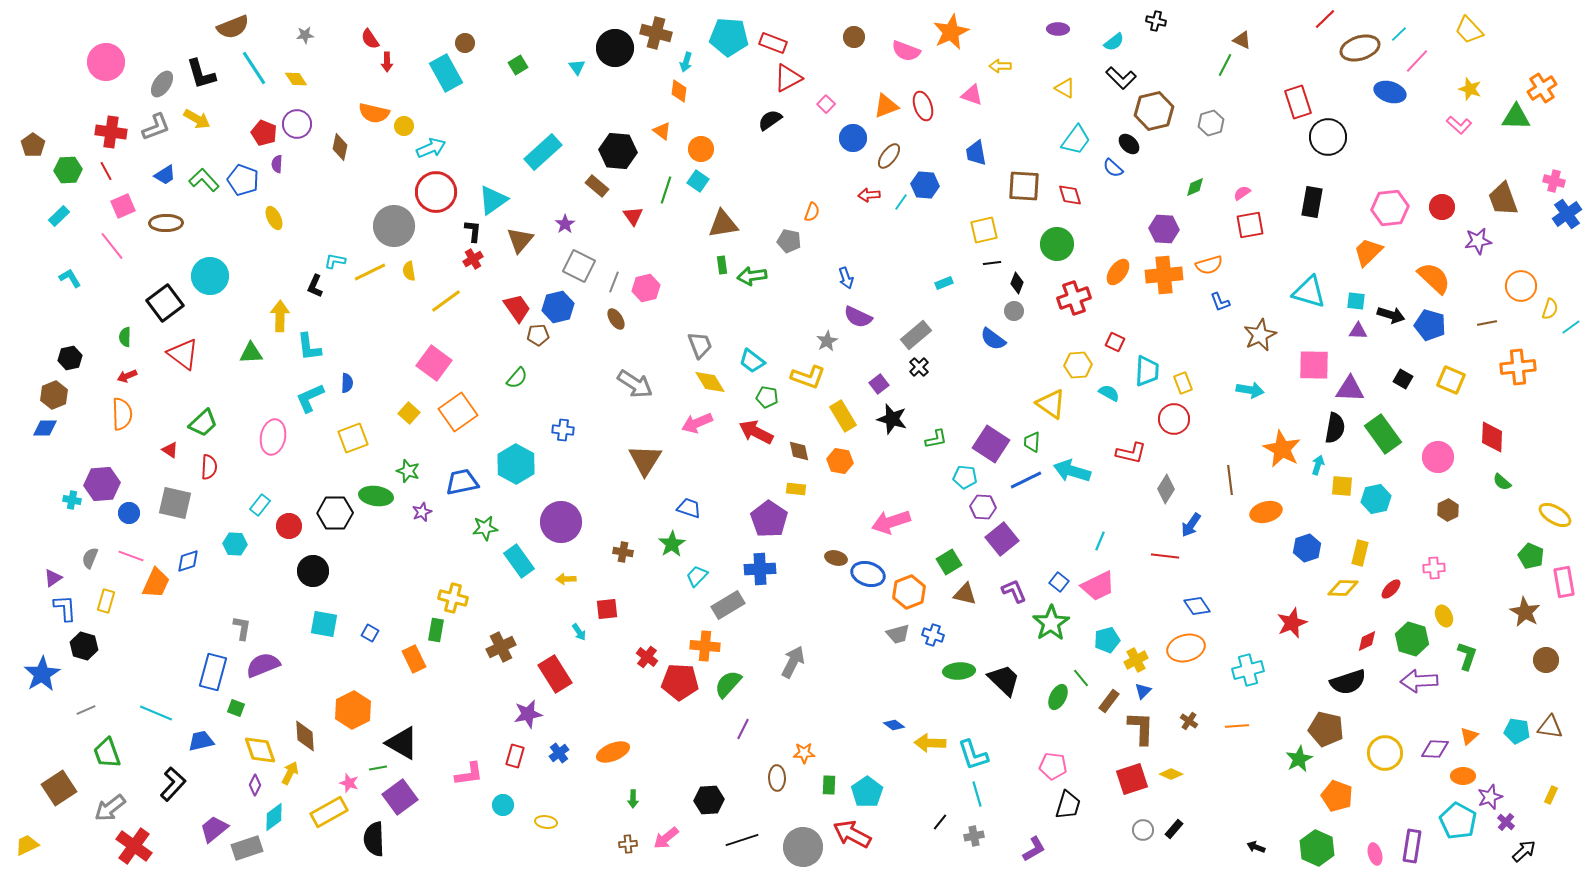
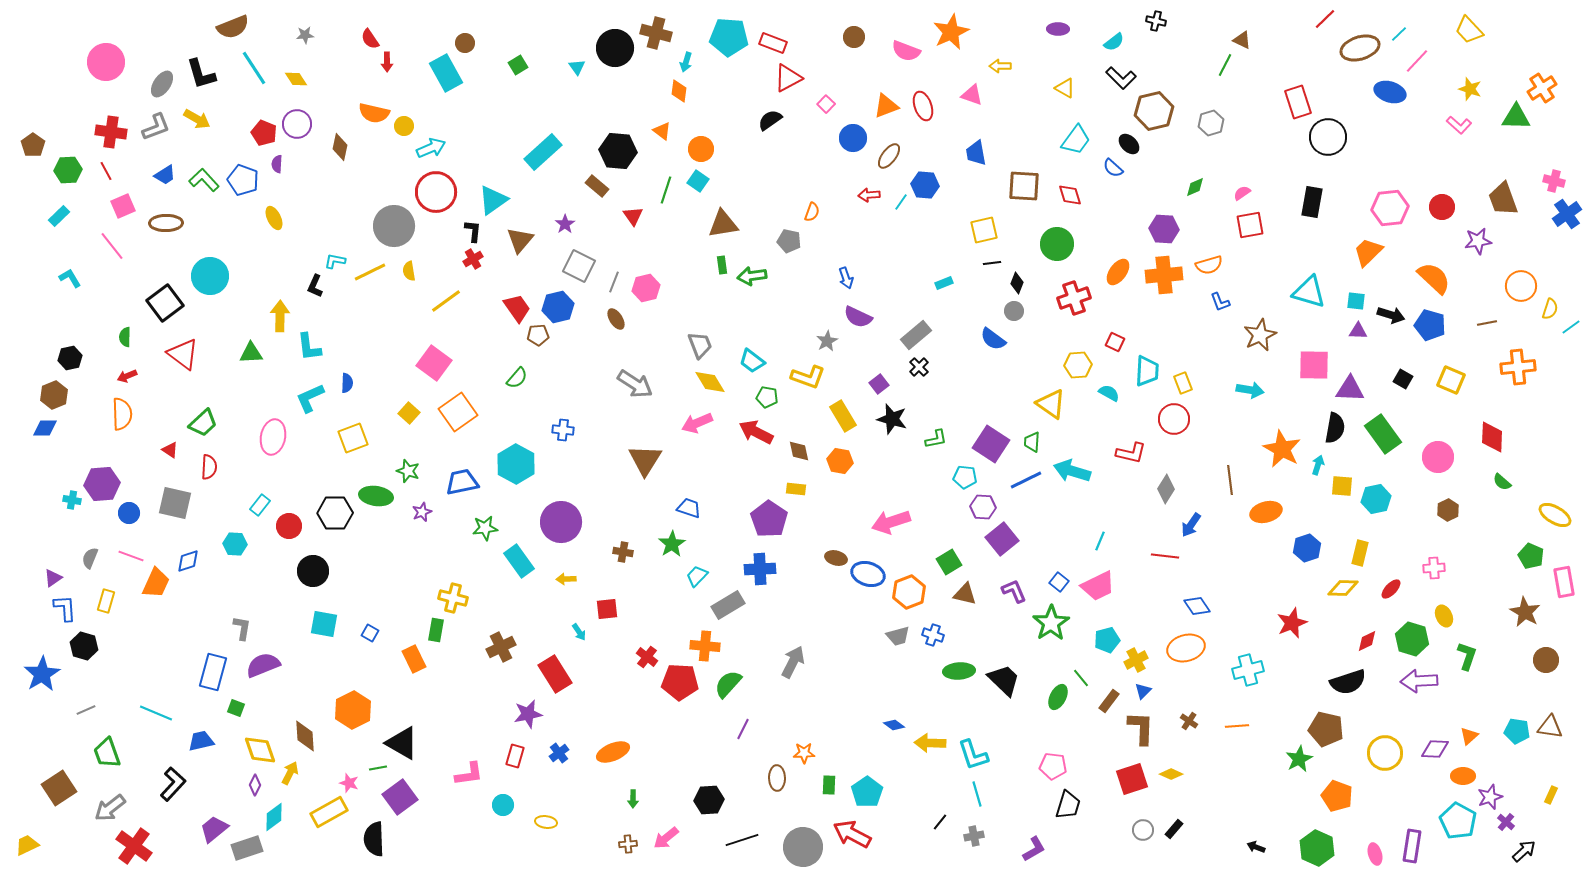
gray trapezoid at (898, 634): moved 2 px down
